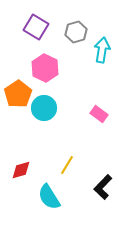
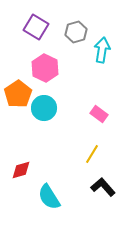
yellow line: moved 25 px right, 11 px up
black L-shape: rotated 95 degrees clockwise
